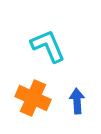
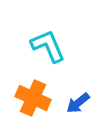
blue arrow: moved 1 px right, 2 px down; rotated 125 degrees counterclockwise
